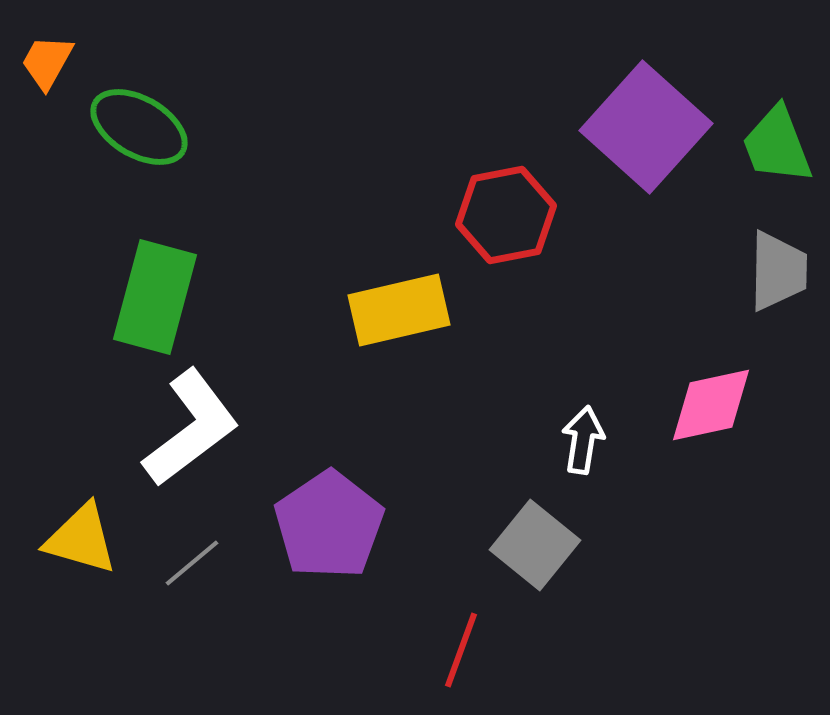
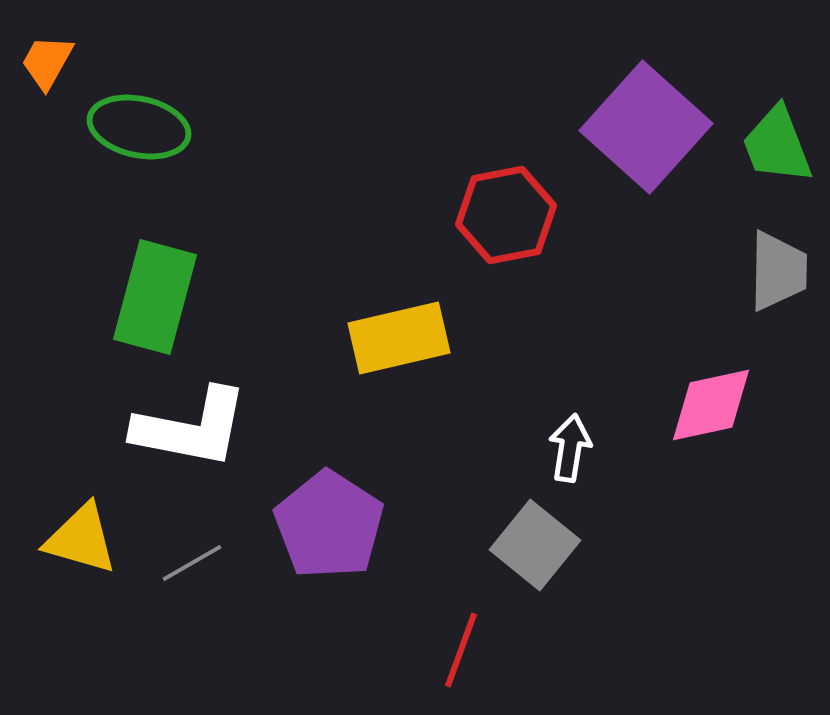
green ellipse: rotated 18 degrees counterclockwise
yellow rectangle: moved 28 px down
white L-shape: rotated 48 degrees clockwise
white arrow: moved 13 px left, 8 px down
purple pentagon: rotated 5 degrees counterclockwise
gray line: rotated 10 degrees clockwise
